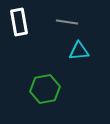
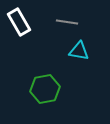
white rectangle: rotated 20 degrees counterclockwise
cyan triangle: rotated 15 degrees clockwise
